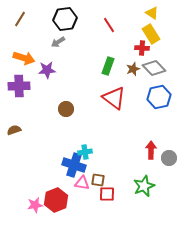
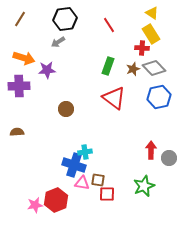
brown semicircle: moved 3 px right, 2 px down; rotated 16 degrees clockwise
